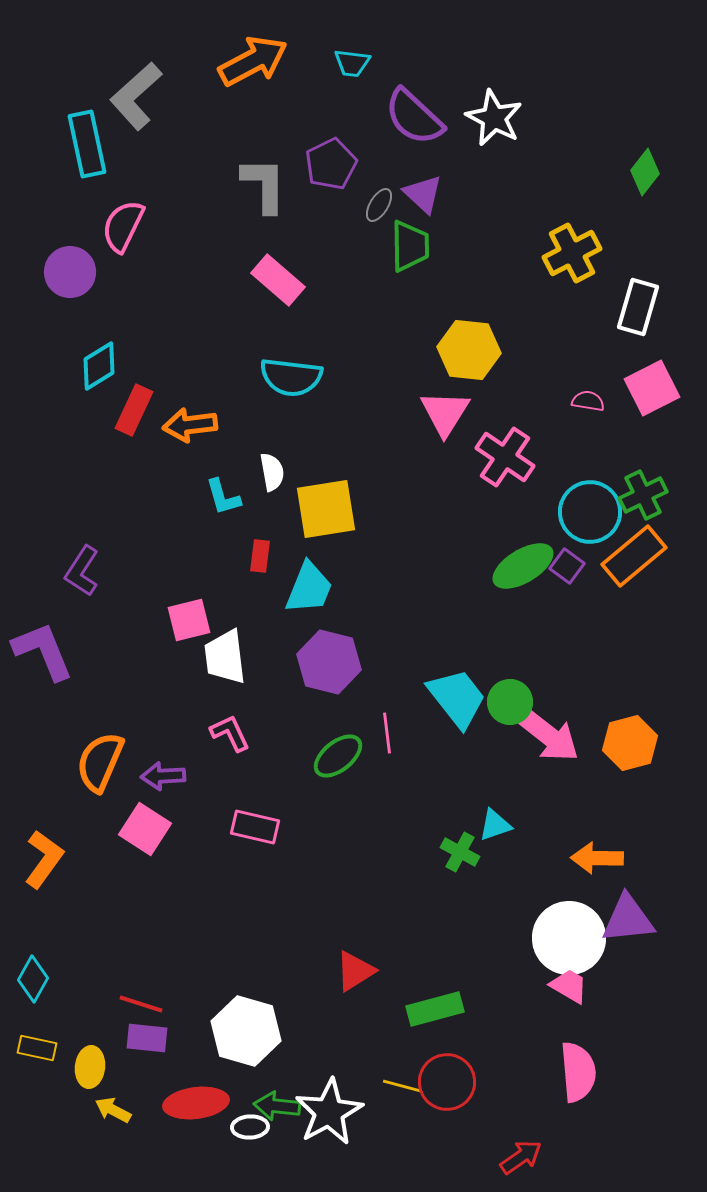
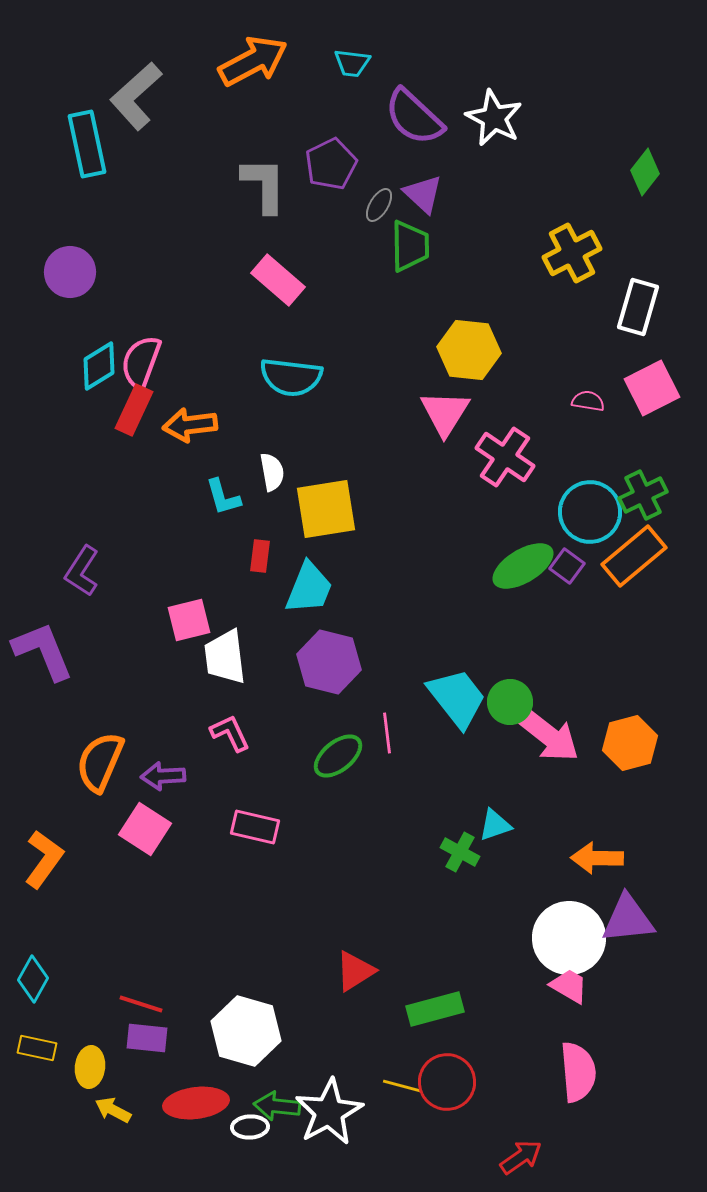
pink semicircle at (123, 226): moved 18 px right, 136 px down; rotated 6 degrees counterclockwise
